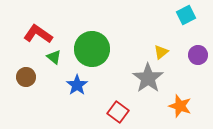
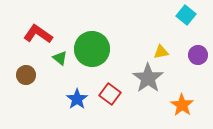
cyan square: rotated 24 degrees counterclockwise
yellow triangle: rotated 28 degrees clockwise
green triangle: moved 6 px right, 1 px down
brown circle: moved 2 px up
blue star: moved 14 px down
orange star: moved 2 px right, 1 px up; rotated 15 degrees clockwise
red square: moved 8 px left, 18 px up
